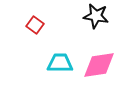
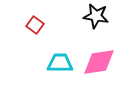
pink diamond: moved 3 px up
